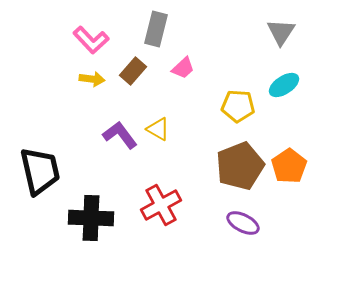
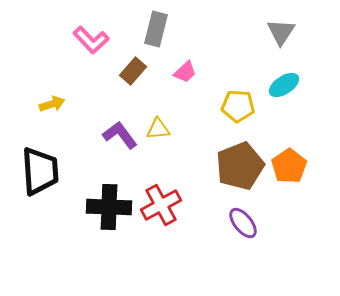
pink trapezoid: moved 2 px right, 4 px down
yellow arrow: moved 40 px left, 25 px down; rotated 25 degrees counterclockwise
yellow triangle: rotated 35 degrees counterclockwise
black trapezoid: rotated 9 degrees clockwise
black cross: moved 18 px right, 11 px up
purple ellipse: rotated 24 degrees clockwise
